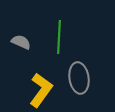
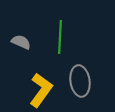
green line: moved 1 px right
gray ellipse: moved 1 px right, 3 px down
